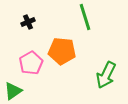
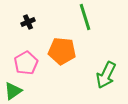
pink pentagon: moved 5 px left
